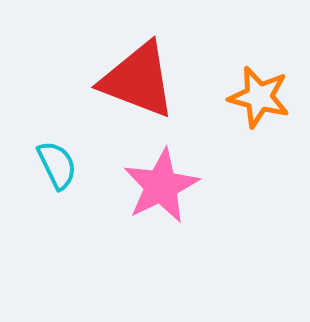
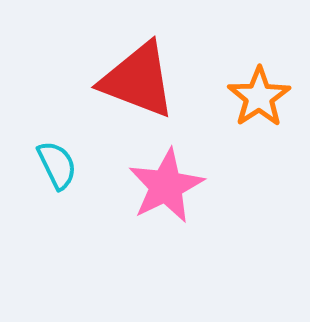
orange star: rotated 24 degrees clockwise
pink star: moved 5 px right
